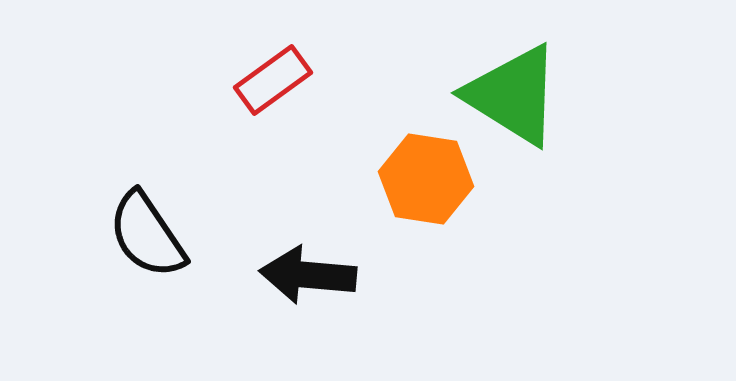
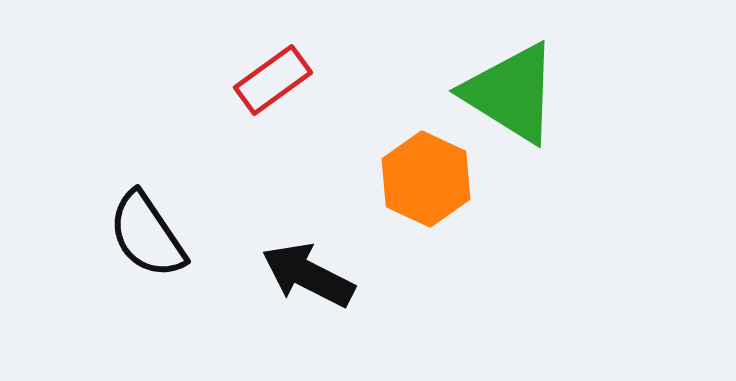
green triangle: moved 2 px left, 2 px up
orange hexagon: rotated 16 degrees clockwise
black arrow: rotated 22 degrees clockwise
